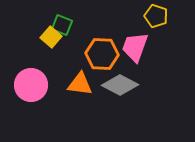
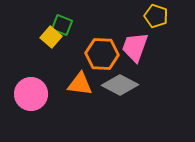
pink circle: moved 9 px down
